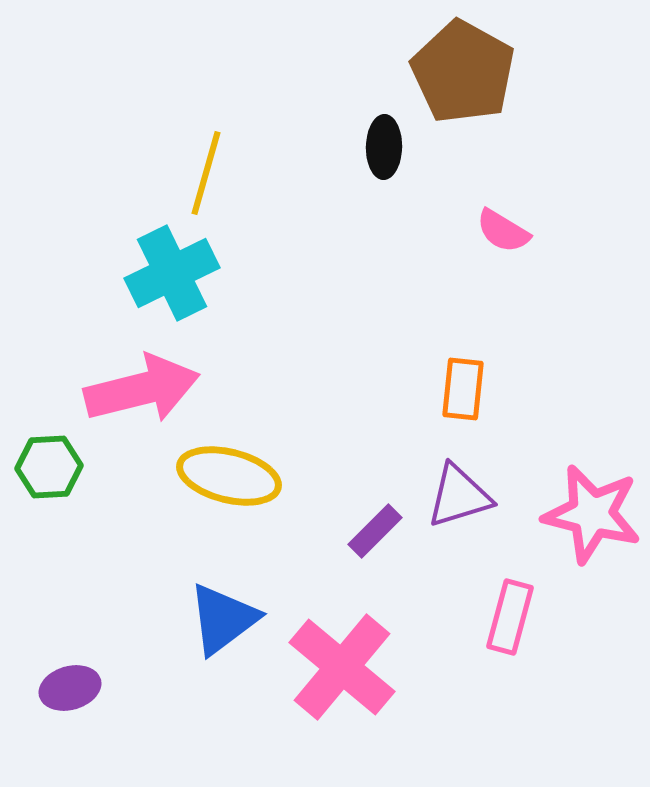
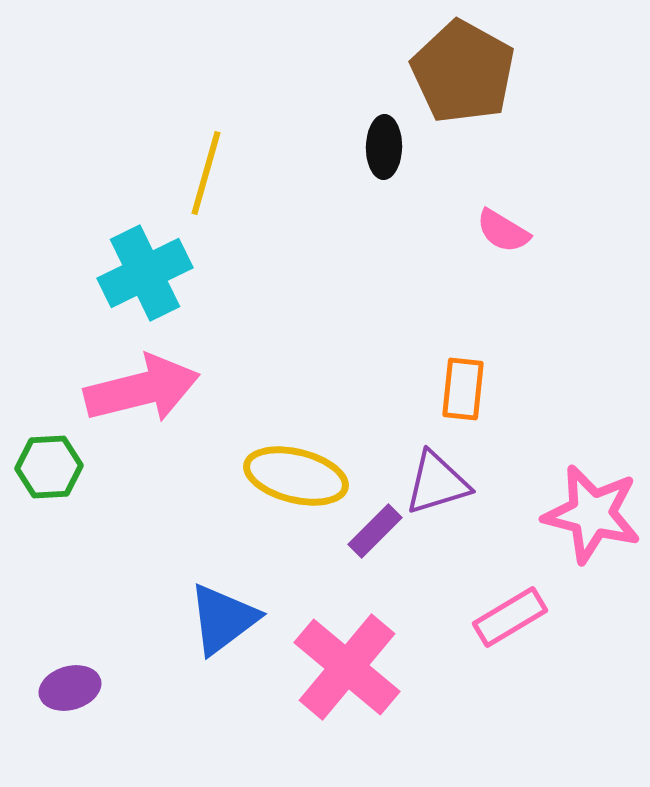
cyan cross: moved 27 px left
yellow ellipse: moved 67 px right
purple triangle: moved 22 px left, 13 px up
pink rectangle: rotated 44 degrees clockwise
pink cross: moved 5 px right
